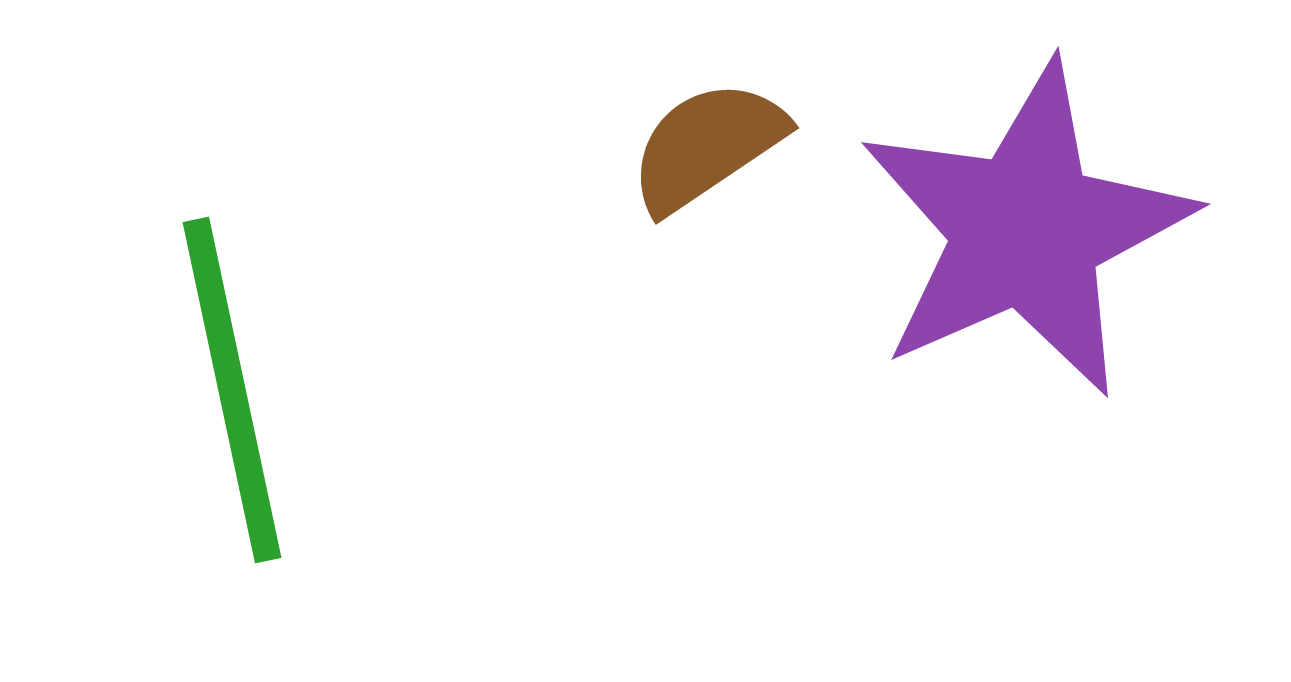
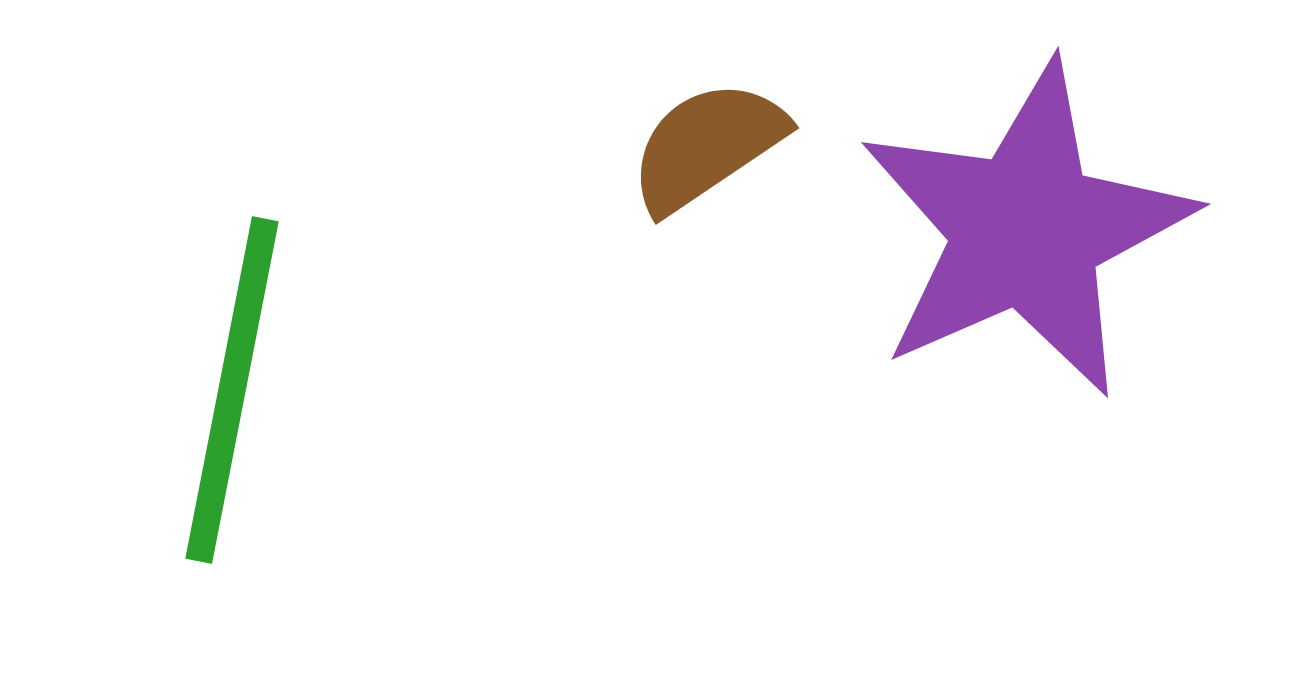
green line: rotated 23 degrees clockwise
